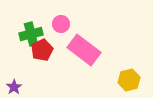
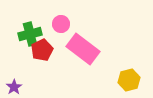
green cross: moved 1 px left
pink rectangle: moved 1 px left, 1 px up
